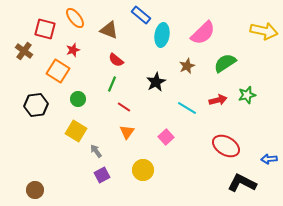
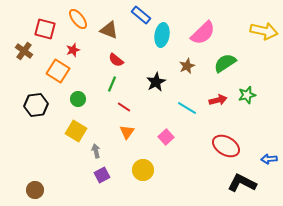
orange ellipse: moved 3 px right, 1 px down
gray arrow: rotated 24 degrees clockwise
